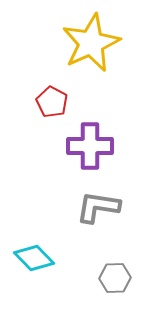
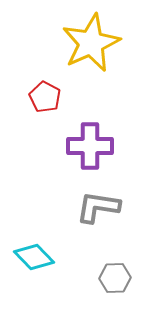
red pentagon: moved 7 px left, 5 px up
cyan diamond: moved 1 px up
